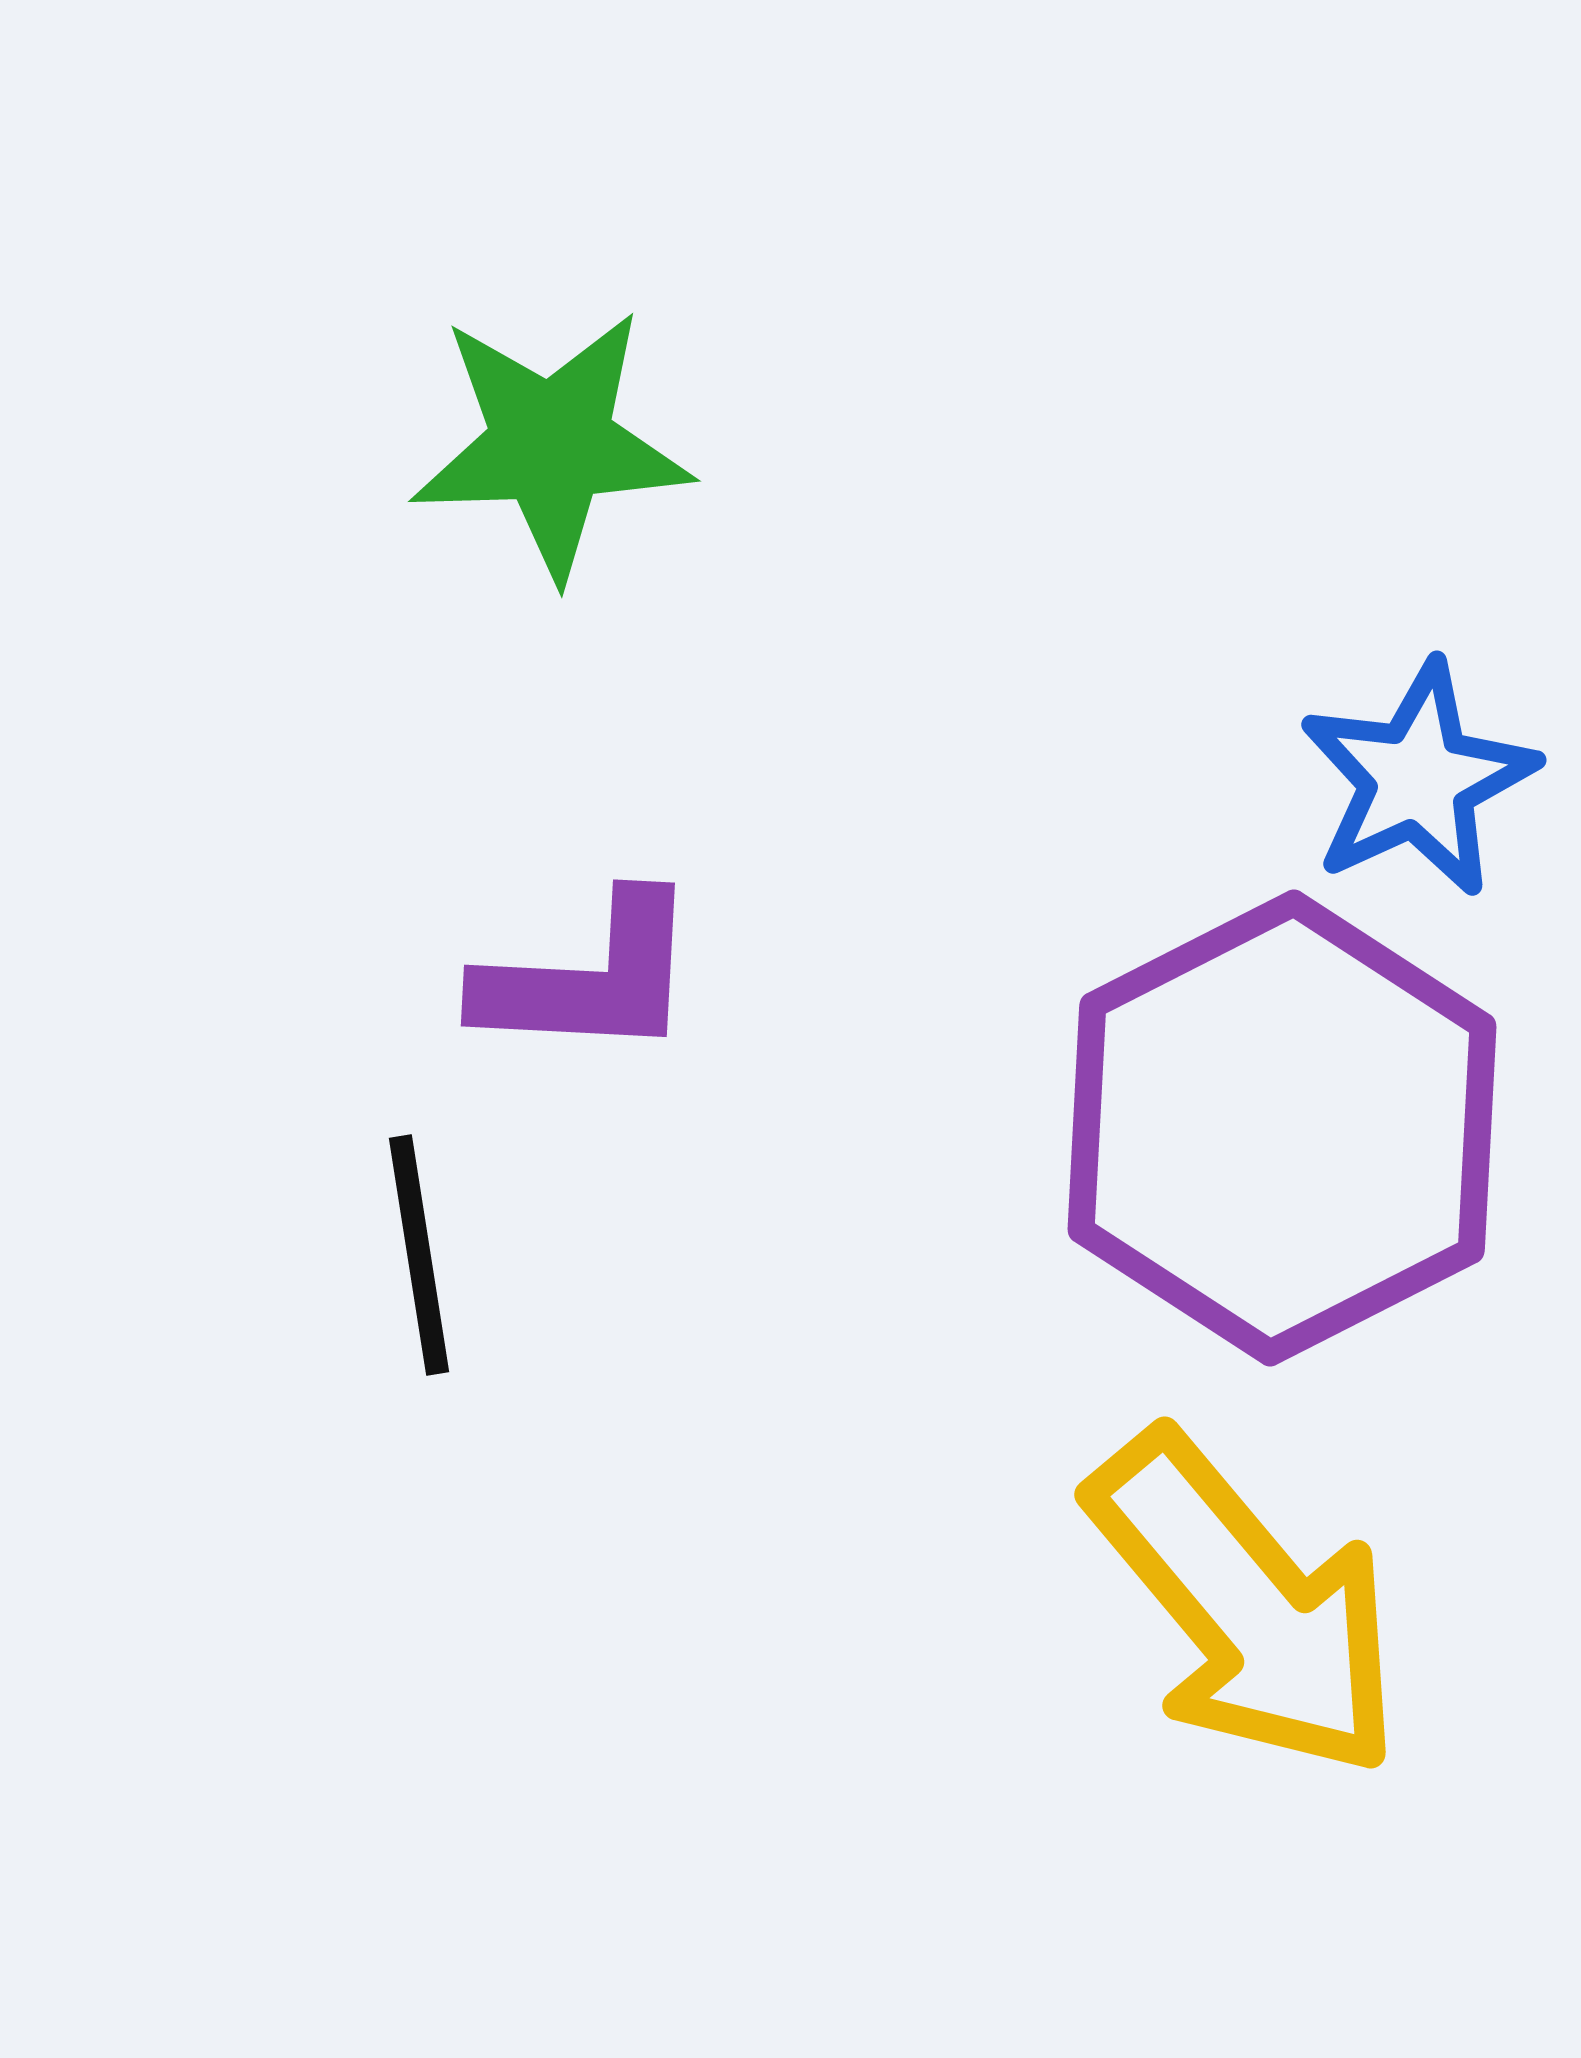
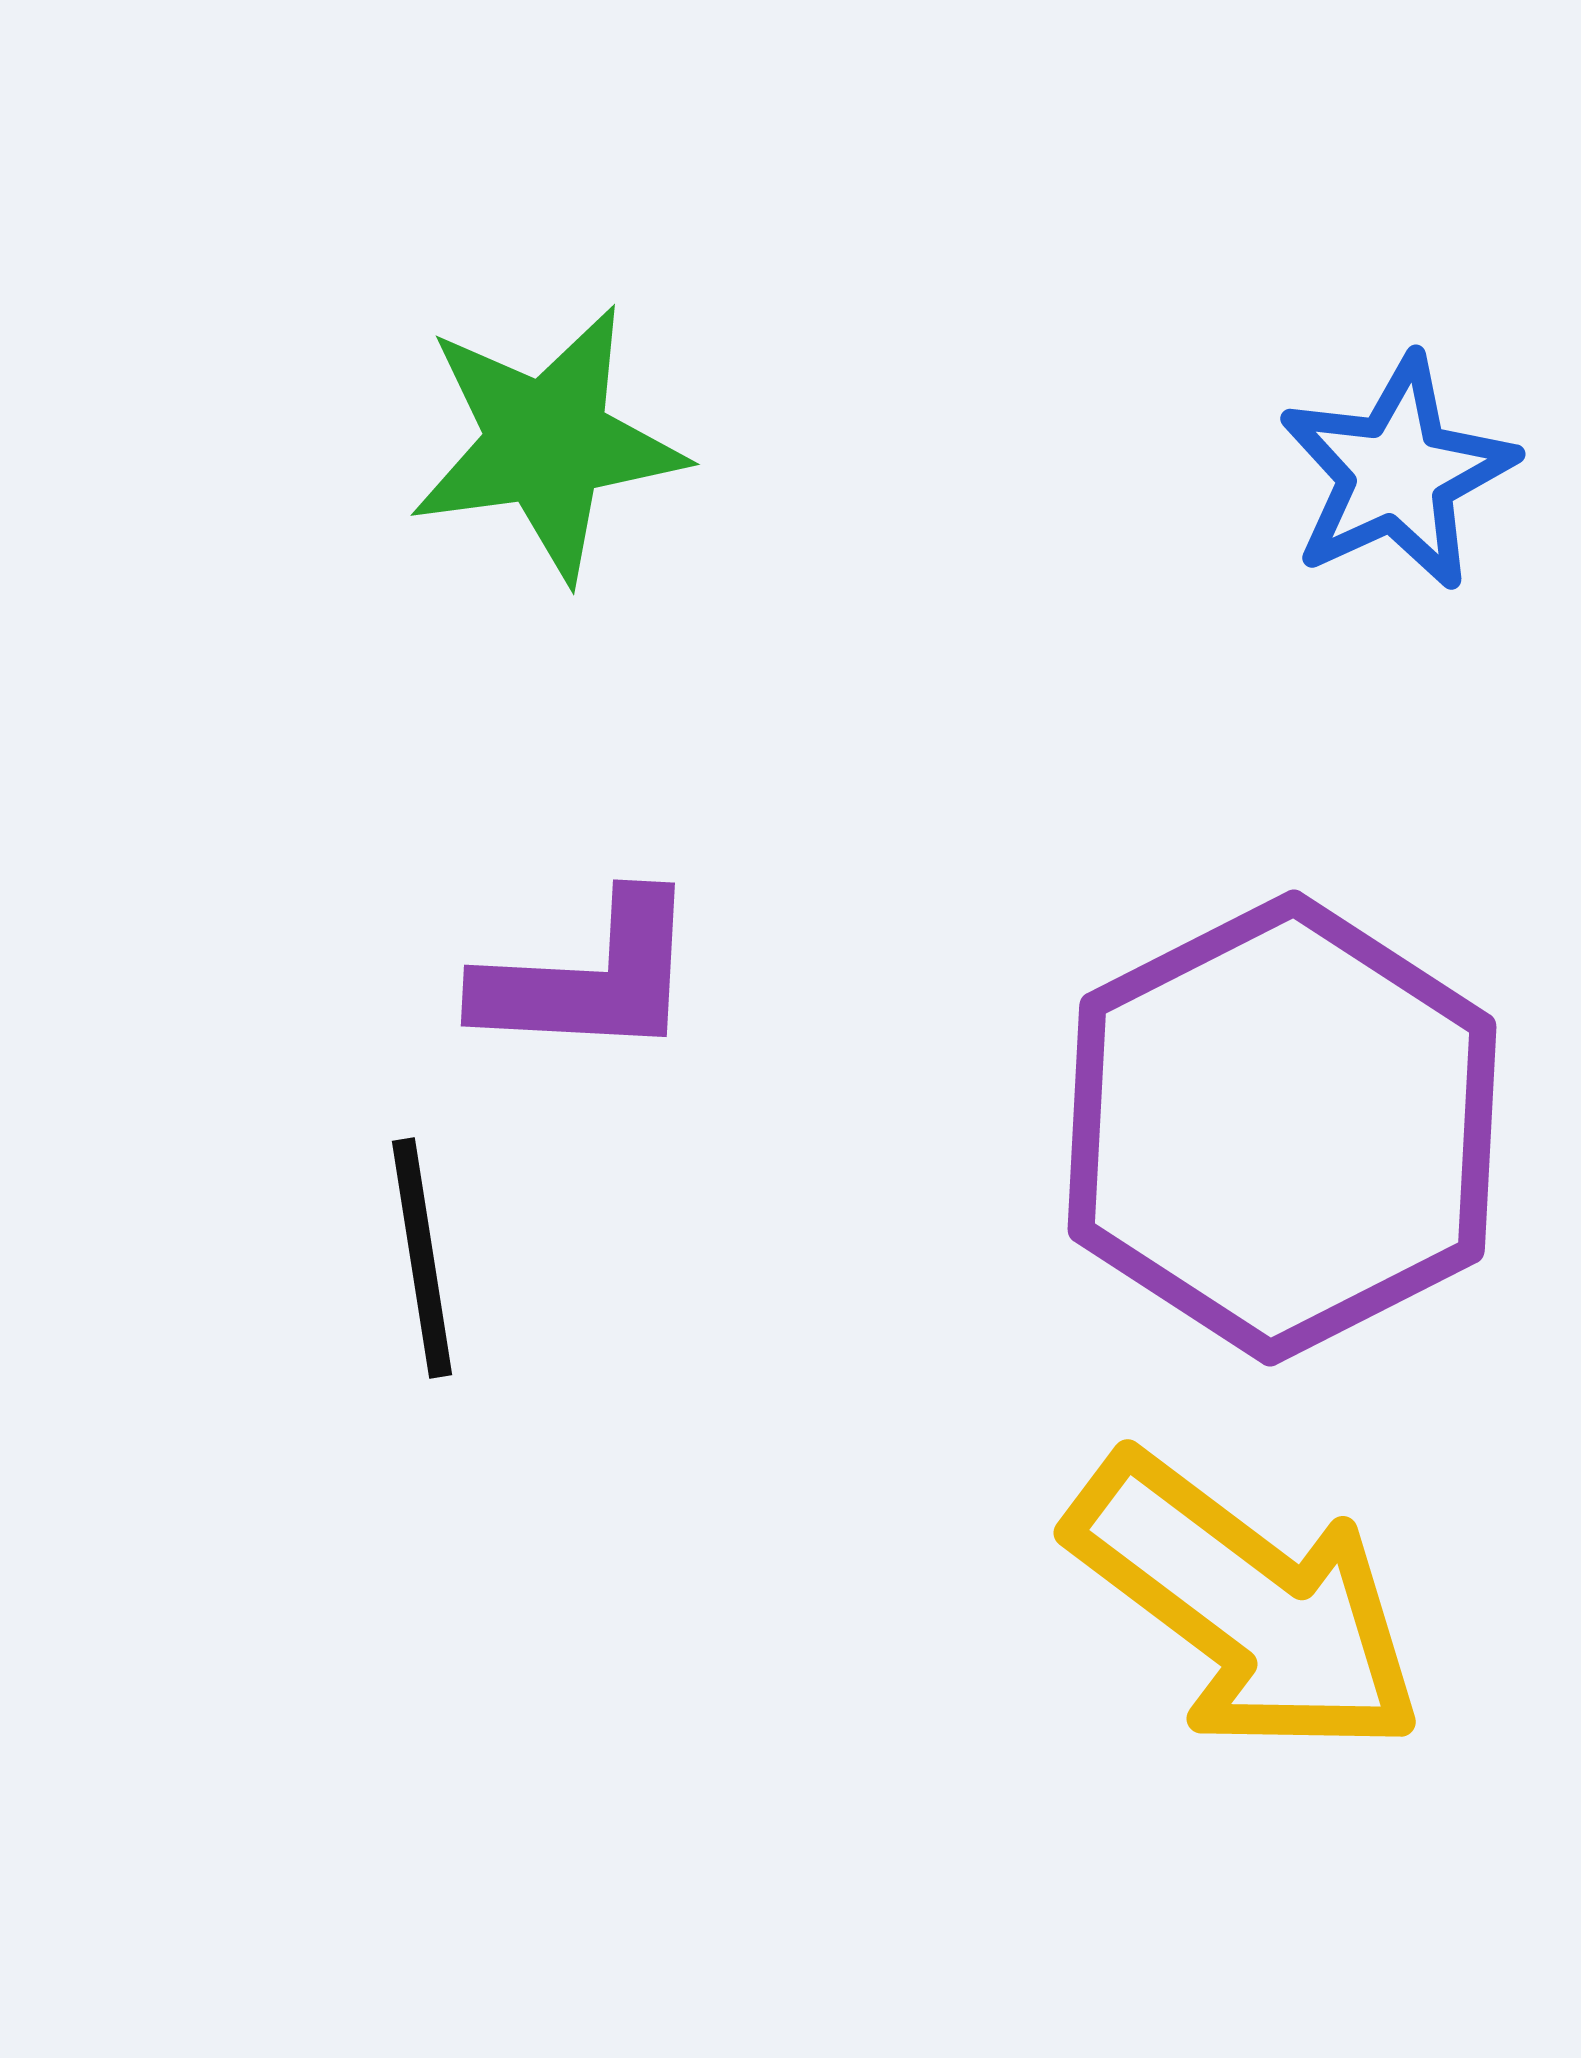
green star: moved 4 px left, 1 px up; rotated 6 degrees counterclockwise
blue star: moved 21 px left, 306 px up
black line: moved 3 px right, 3 px down
yellow arrow: rotated 13 degrees counterclockwise
